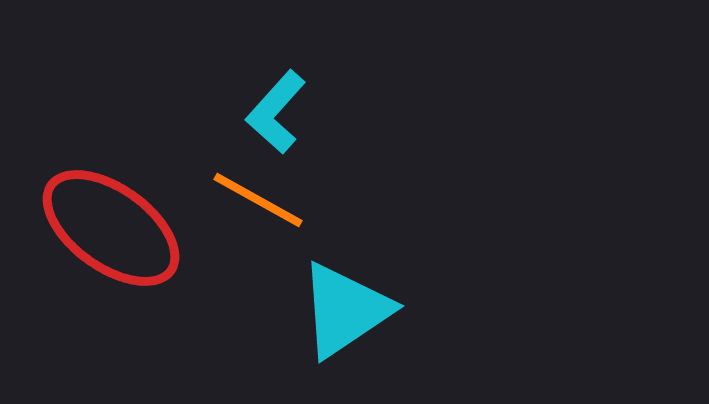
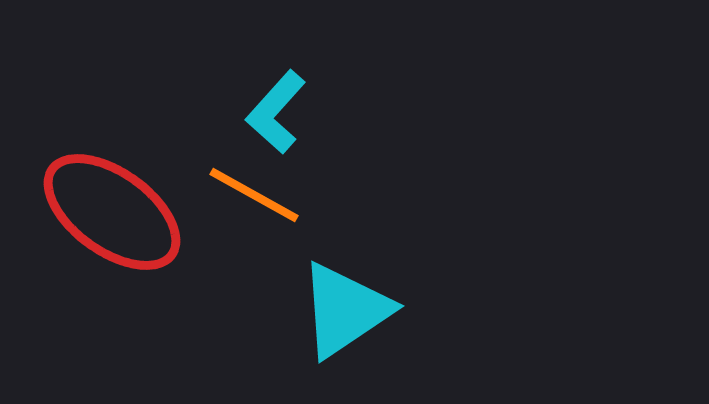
orange line: moved 4 px left, 5 px up
red ellipse: moved 1 px right, 16 px up
